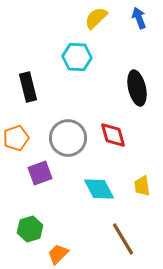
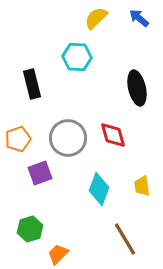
blue arrow: rotated 30 degrees counterclockwise
black rectangle: moved 4 px right, 3 px up
orange pentagon: moved 2 px right, 1 px down
cyan diamond: rotated 48 degrees clockwise
brown line: moved 2 px right
